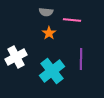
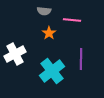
gray semicircle: moved 2 px left, 1 px up
white cross: moved 1 px left, 3 px up
